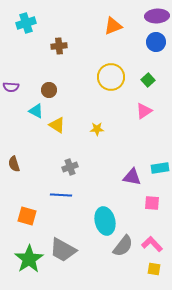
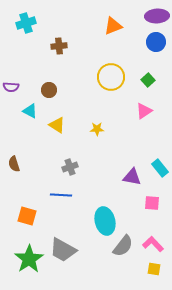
cyan triangle: moved 6 px left
cyan rectangle: rotated 60 degrees clockwise
pink L-shape: moved 1 px right
